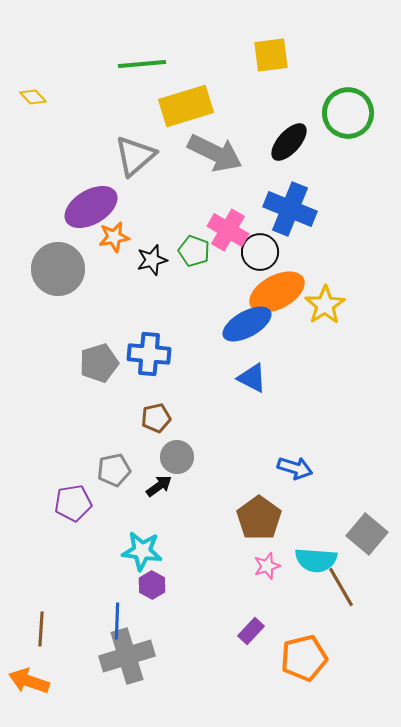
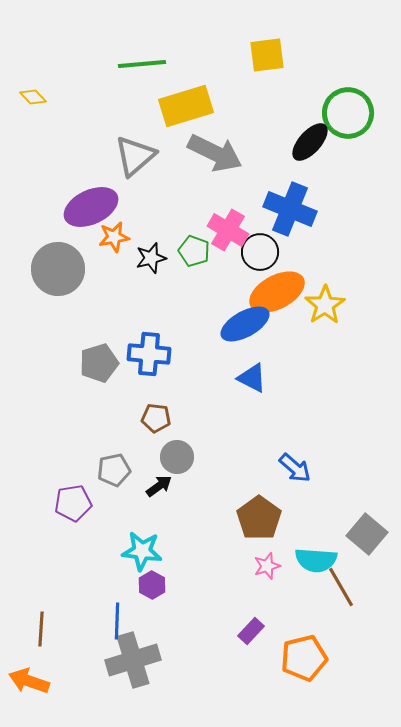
yellow square at (271, 55): moved 4 px left
black ellipse at (289, 142): moved 21 px right
purple ellipse at (91, 207): rotated 6 degrees clockwise
black star at (152, 260): moved 1 px left, 2 px up
blue ellipse at (247, 324): moved 2 px left
brown pentagon at (156, 418): rotated 20 degrees clockwise
blue arrow at (295, 468): rotated 24 degrees clockwise
gray cross at (127, 656): moved 6 px right, 4 px down
